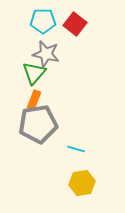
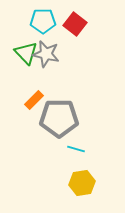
green triangle: moved 8 px left, 20 px up; rotated 25 degrees counterclockwise
orange rectangle: rotated 24 degrees clockwise
gray pentagon: moved 21 px right, 6 px up; rotated 9 degrees clockwise
